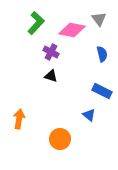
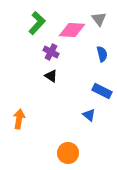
green L-shape: moved 1 px right
pink diamond: rotated 8 degrees counterclockwise
black triangle: rotated 16 degrees clockwise
orange circle: moved 8 px right, 14 px down
